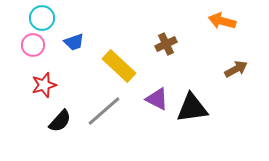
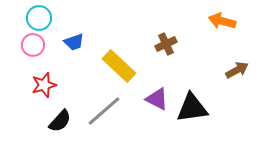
cyan circle: moved 3 px left
brown arrow: moved 1 px right, 1 px down
